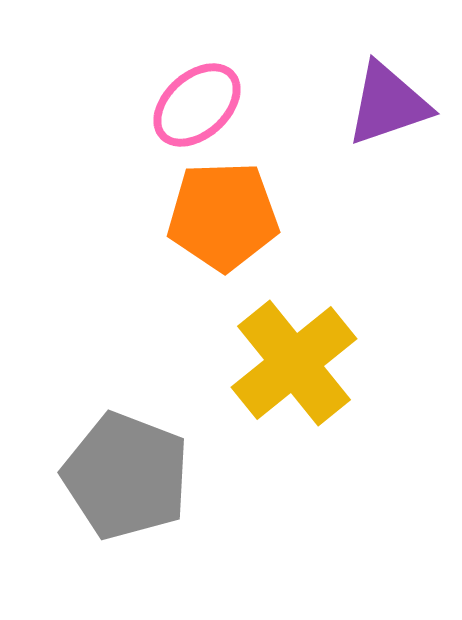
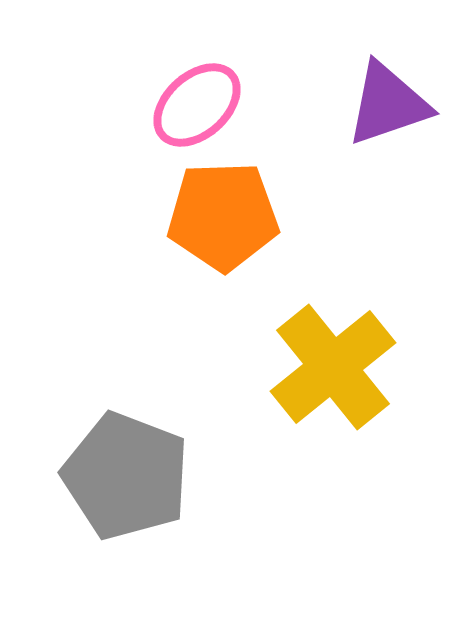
yellow cross: moved 39 px right, 4 px down
